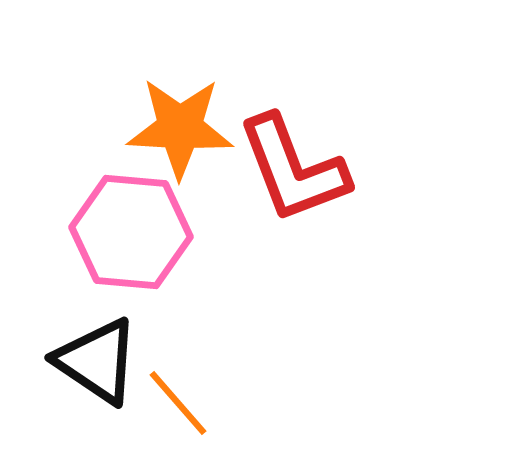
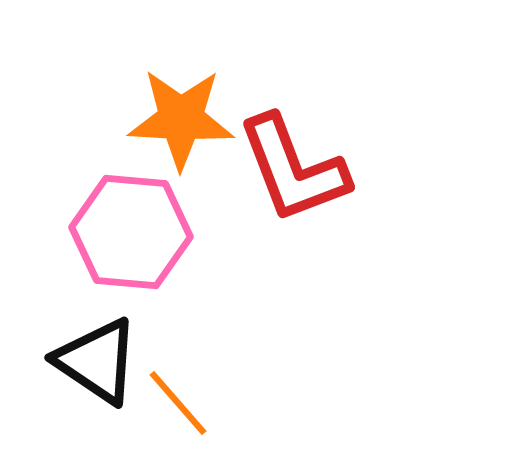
orange star: moved 1 px right, 9 px up
